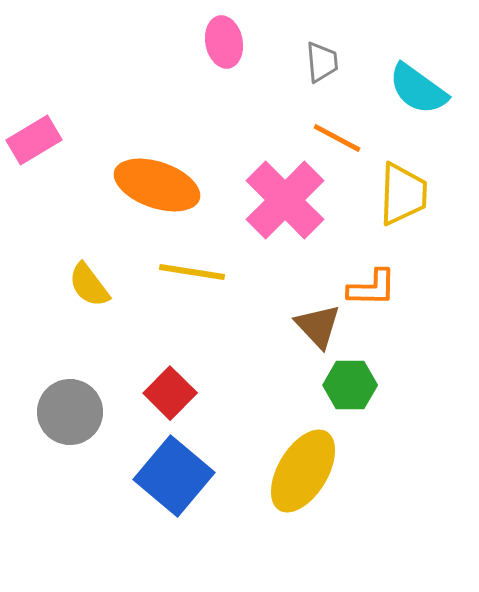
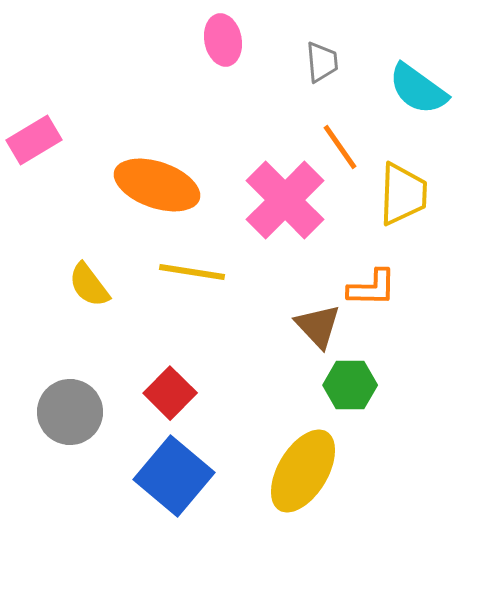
pink ellipse: moved 1 px left, 2 px up
orange line: moved 3 px right, 9 px down; rotated 27 degrees clockwise
